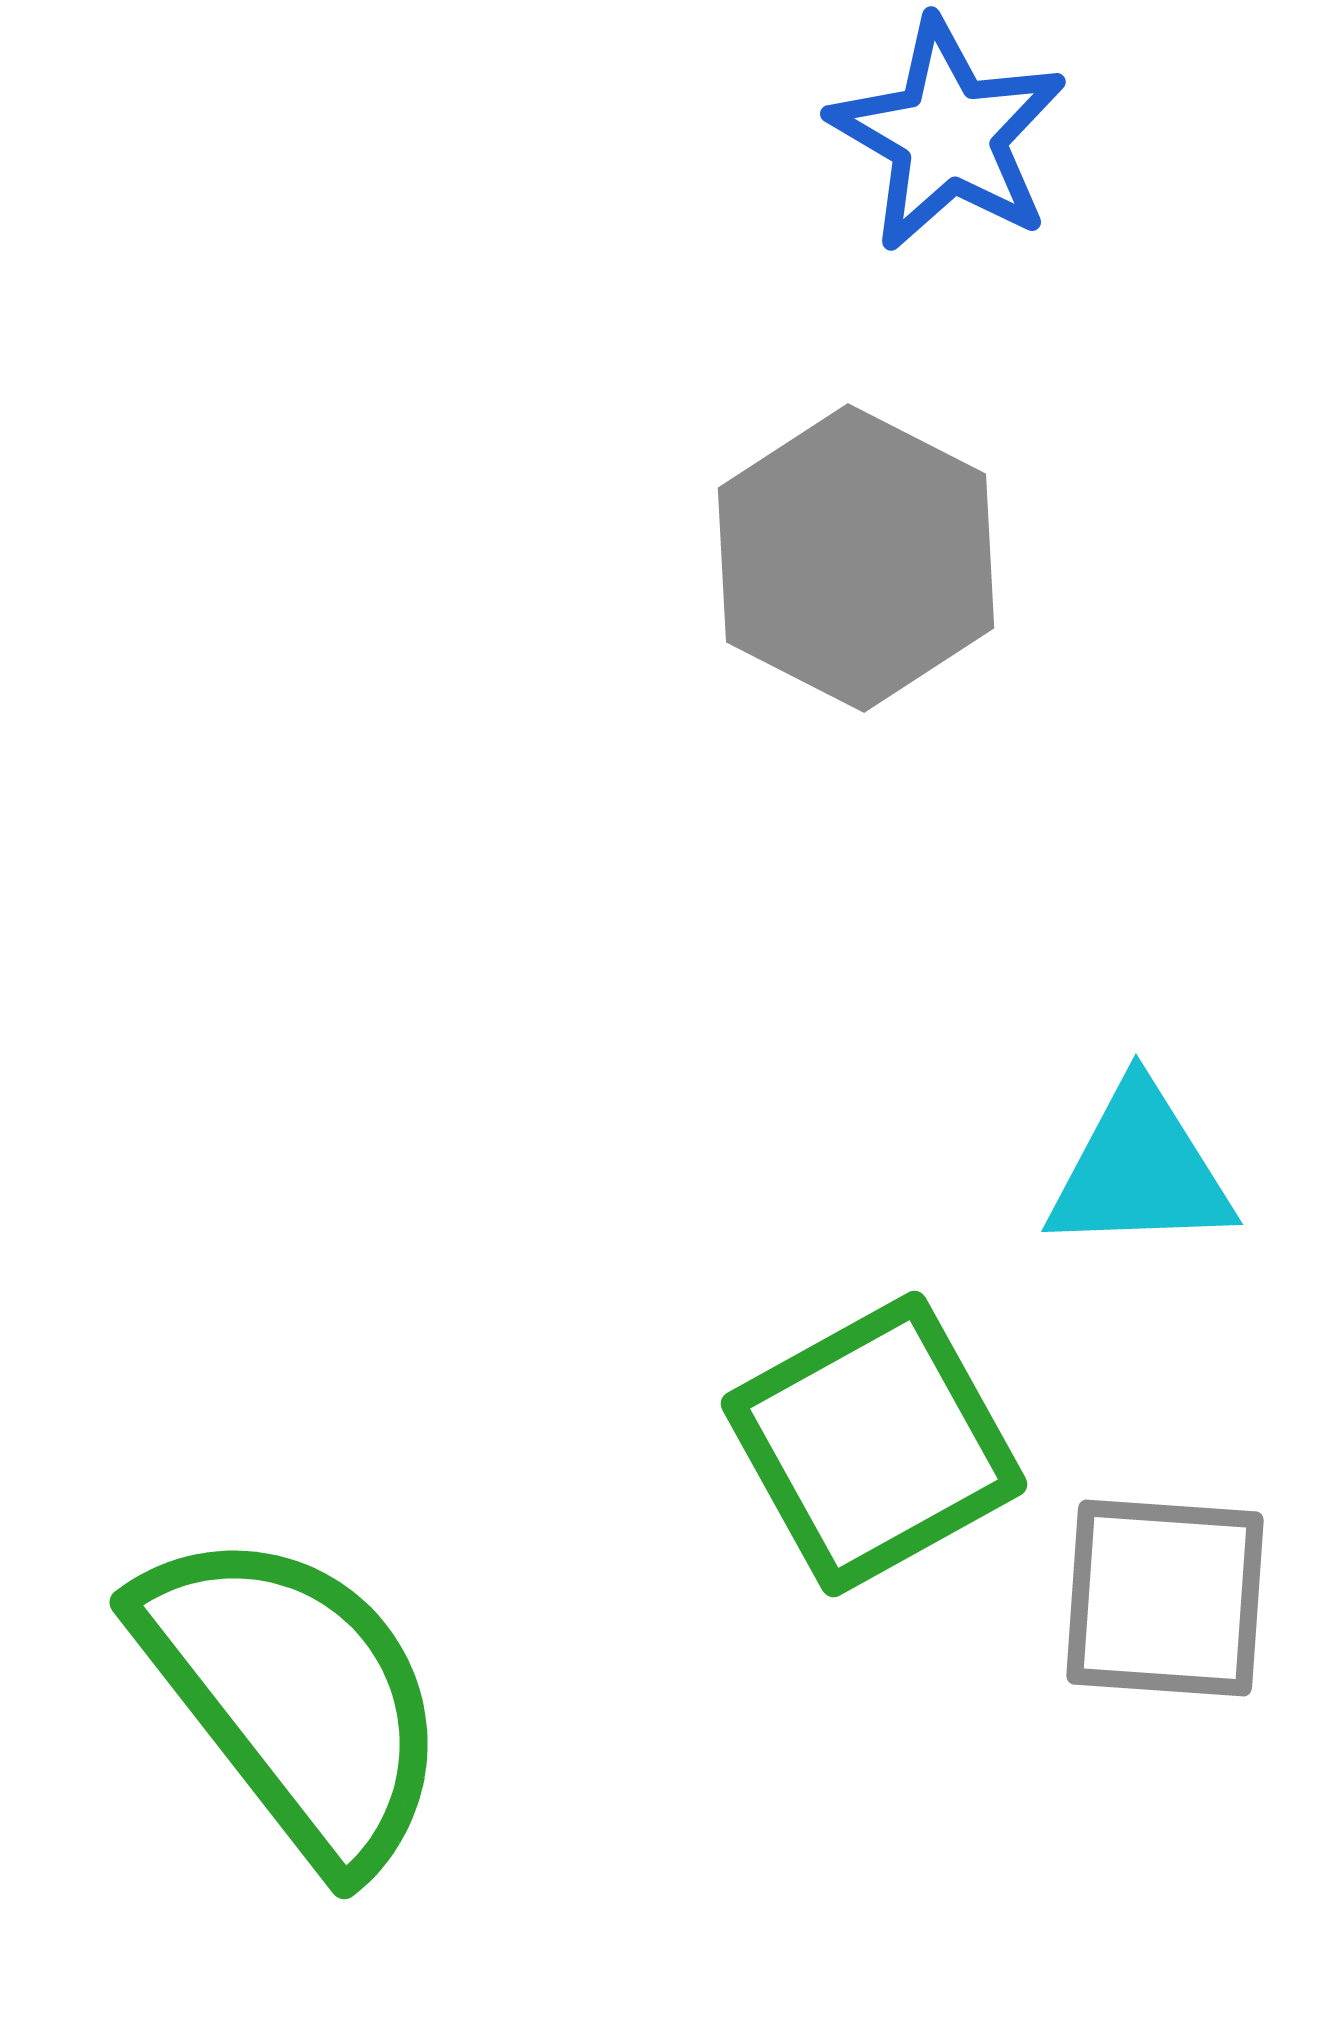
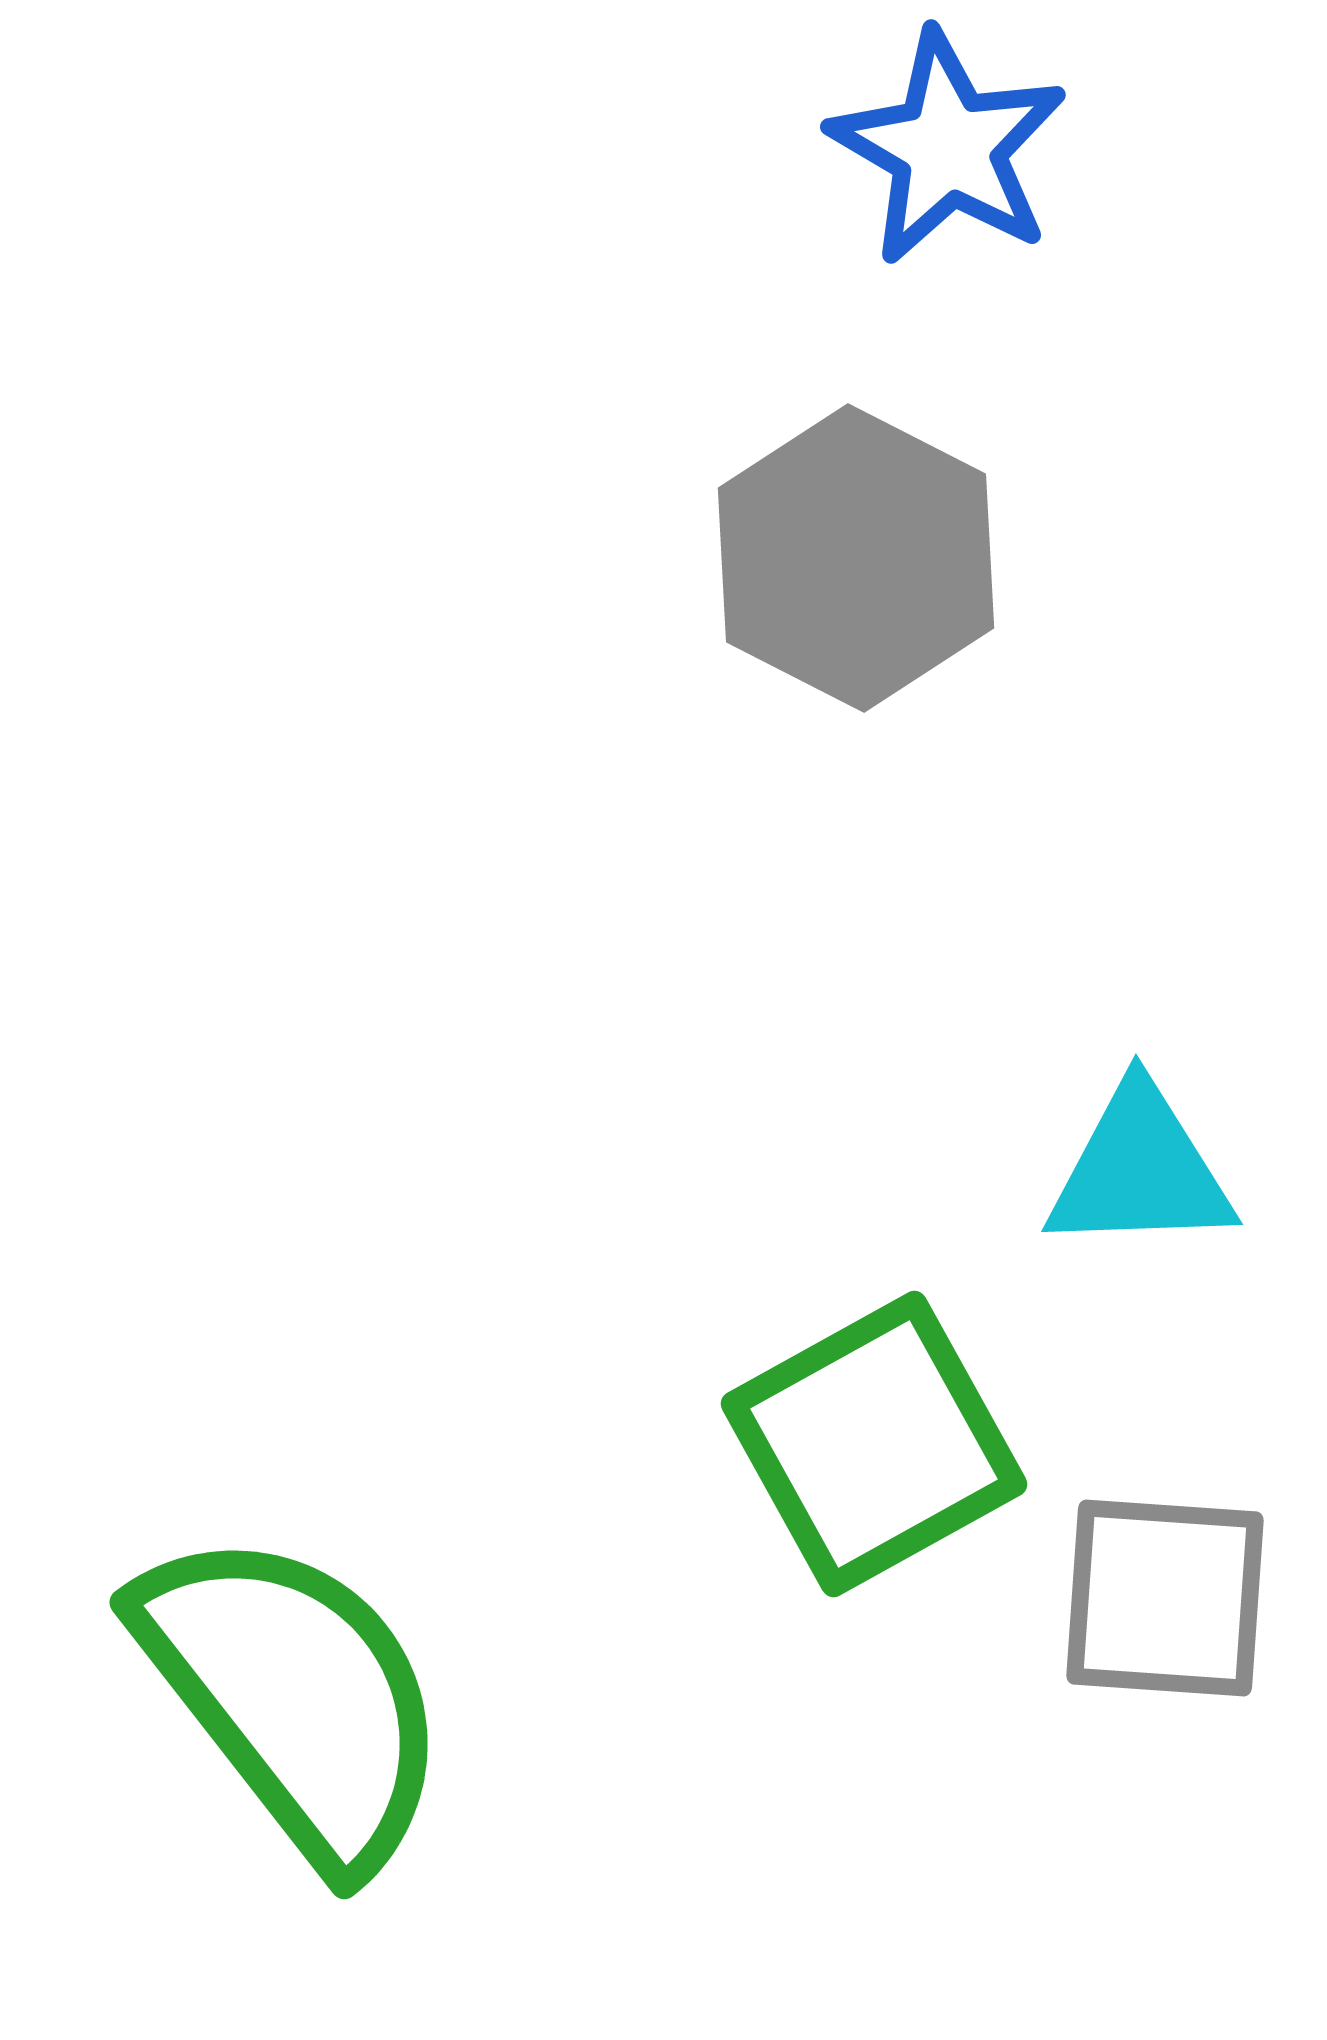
blue star: moved 13 px down
